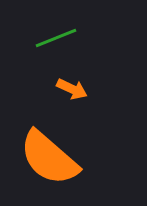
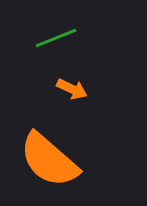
orange semicircle: moved 2 px down
